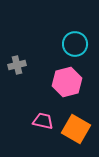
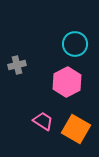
pink hexagon: rotated 12 degrees counterclockwise
pink trapezoid: rotated 20 degrees clockwise
